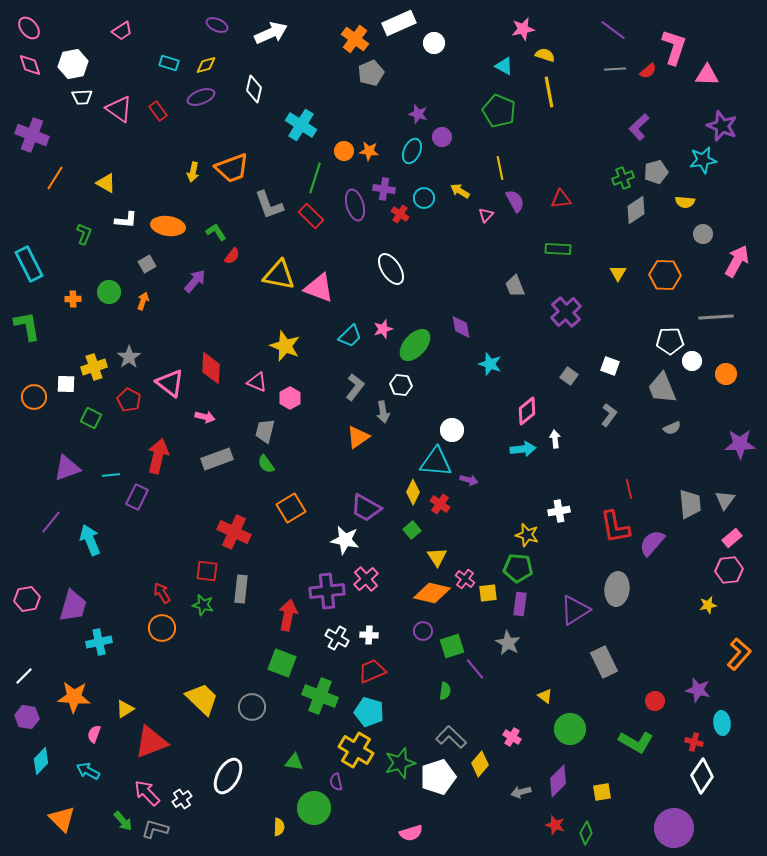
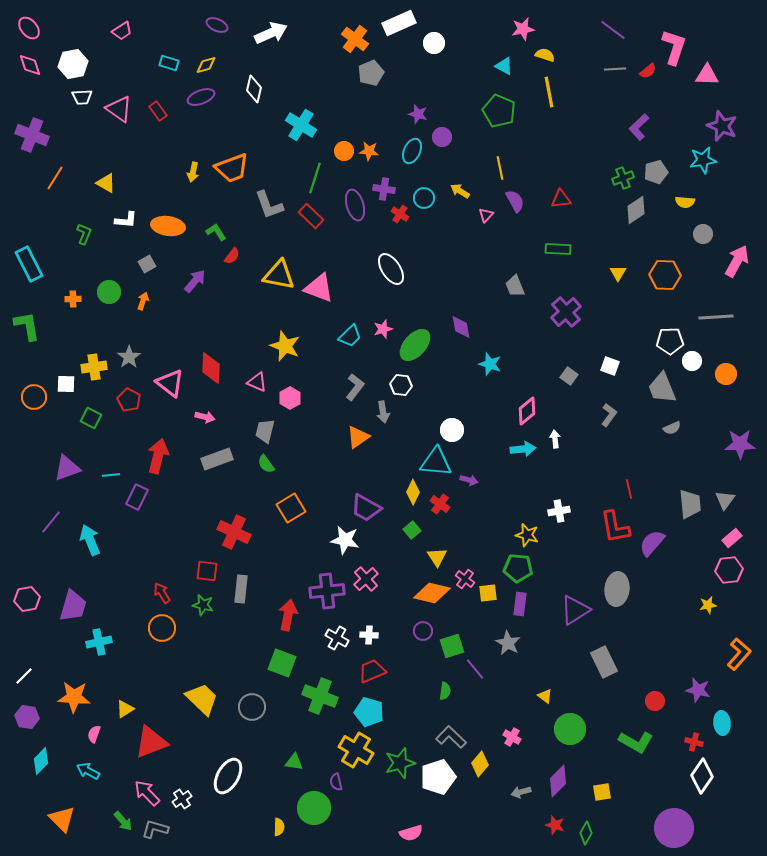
yellow cross at (94, 367): rotated 10 degrees clockwise
